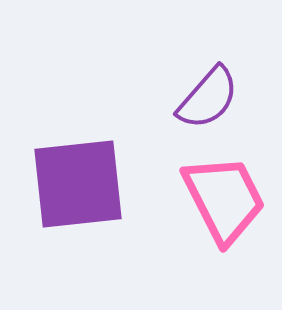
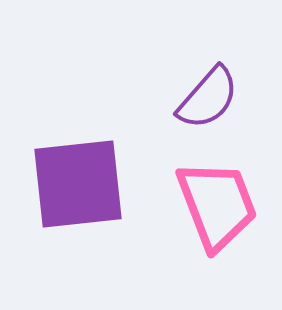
pink trapezoid: moved 7 px left, 6 px down; rotated 6 degrees clockwise
